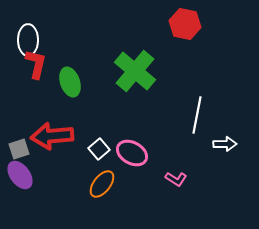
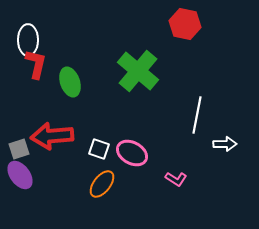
green cross: moved 3 px right
white square: rotated 30 degrees counterclockwise
